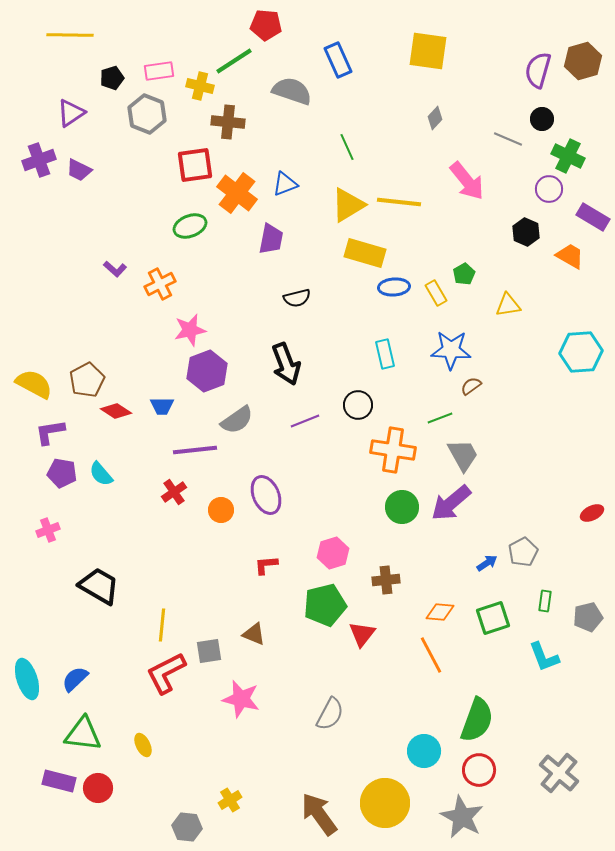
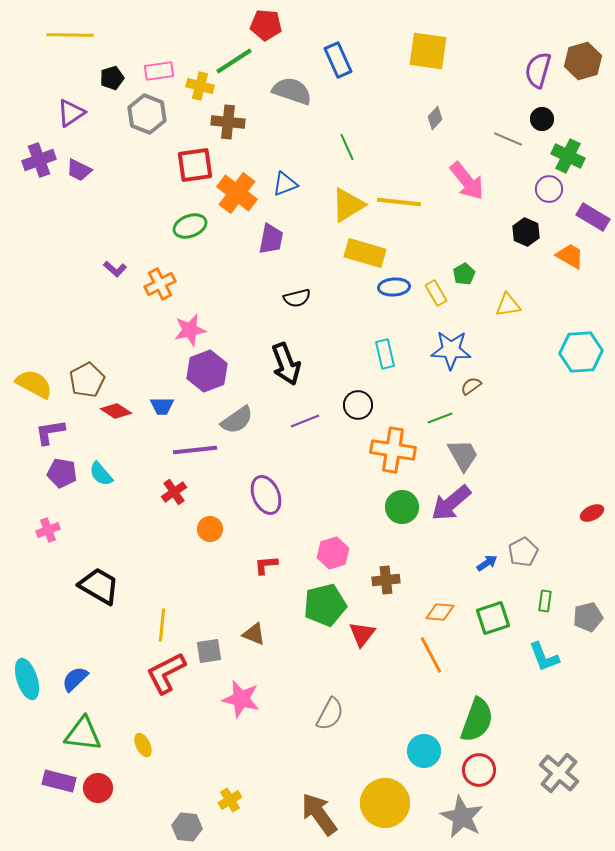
orange circle at (221, 510): moved 11 px left, 19 px down
